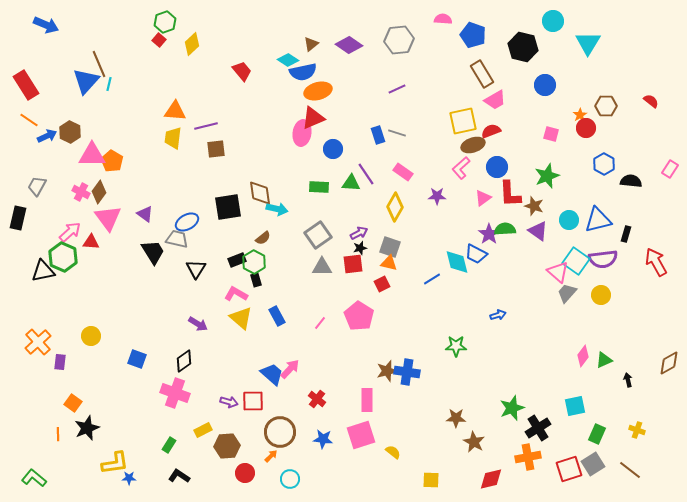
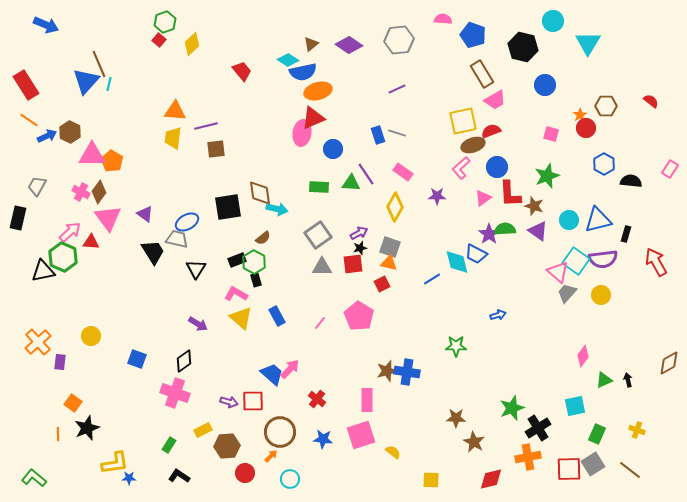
green triangle at (604, 360): moved 20 px down
red square at (569, 469): rotated 16 degrees clockwise
